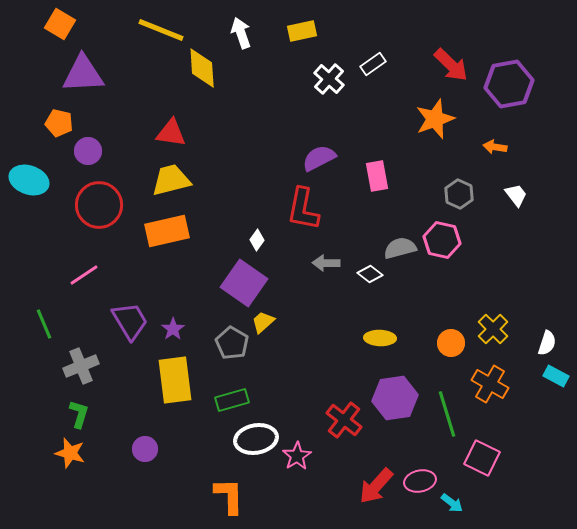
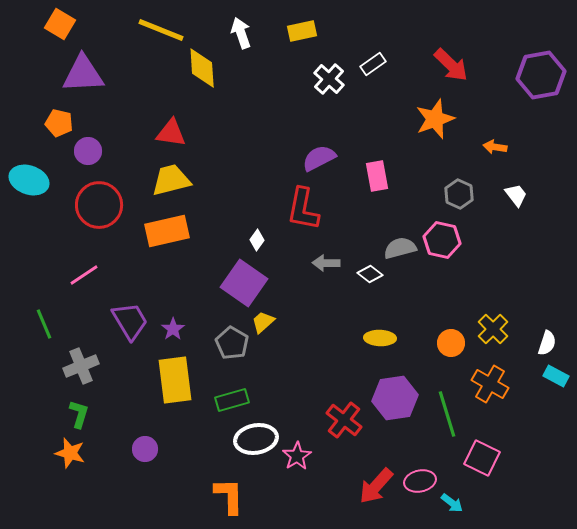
purple hexagon at (509, 84): moved 32 px right, 9 px up
